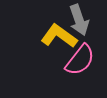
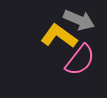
gray arrow: rotated 48 degrees counterclockwise
